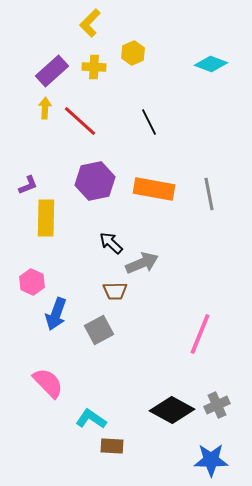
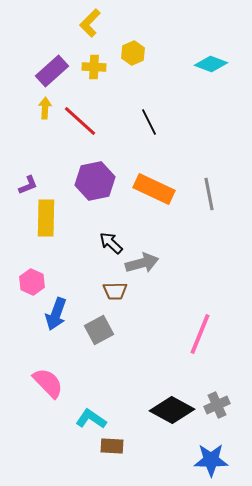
orange rectangle: rotated 15 degrees clockwise
gray arrow: rotated 8 degrees clockwise
